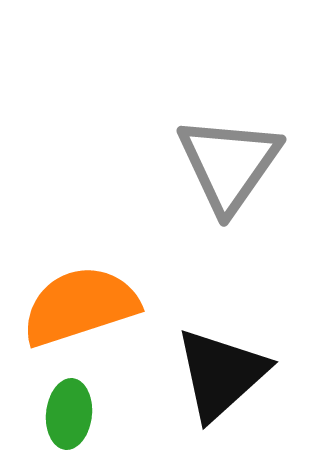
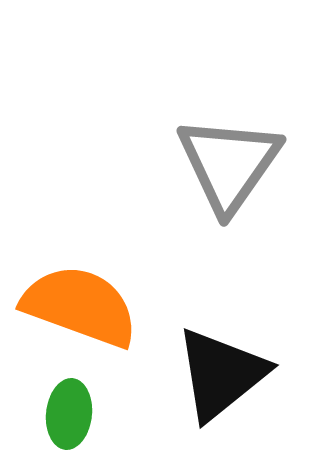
orange semicircle: rotated 38 degrees clockwise
black triangle: rotated 3 degrees clockwise
